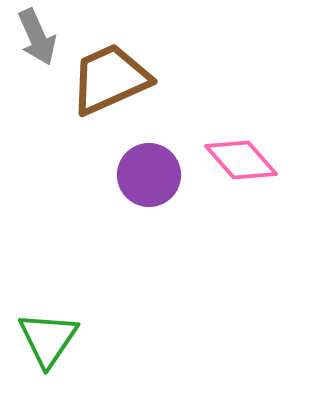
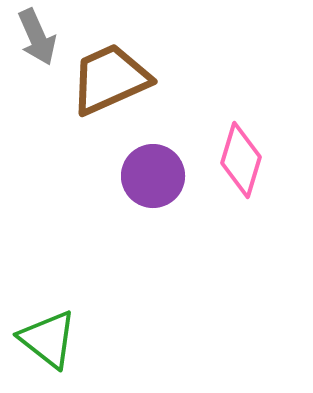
pink diamond: rotated 58 degrees clockwise
purple circle: moved 4 px right, 1 px down
green triangle: rotated 26 degrees counterclockwise
